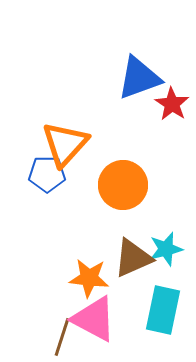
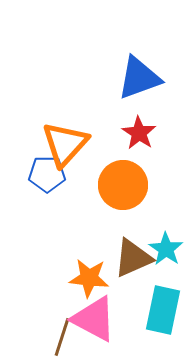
red star: moved 33 px left, 29 px down
cyan star: rotated 24 degrees counterclockwise
